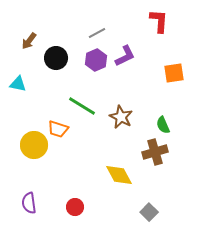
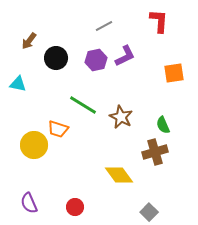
gray line: moved 7 px right, 7 px up
purple hexagon: rotated 10 degrees clockwise
green line: moved 1 px right, 1 px up
yellow diamond: rotated 8 degrees counterclockwise
purple semicircle: rotated 15 degrees counterclockwise
